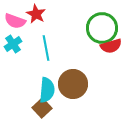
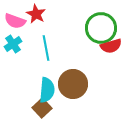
green circle: moved 1 px left
